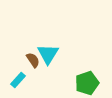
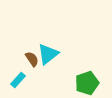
cyan triangle: rotated 20 degrees clockwise
brown semicircle: moved 1 px left, 1 px up
